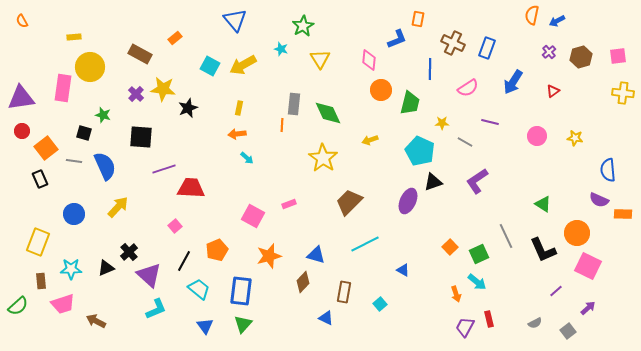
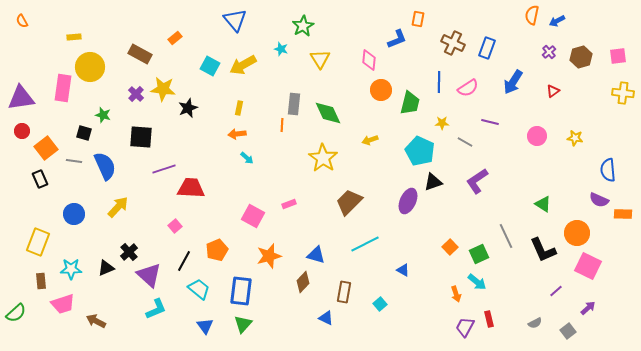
blue line at (430, 69): moved 9 px right, 13 px down
green semicircle at (18, 306): moved 2 px left, 7 px down
